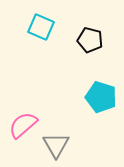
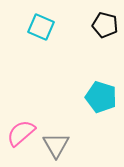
black pentagon: moved 15 px right, 15 px up
pink semicircle: moved 2 px left, 8 px down
